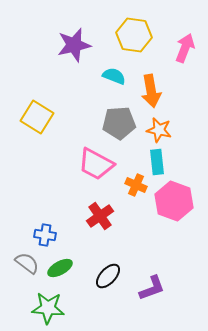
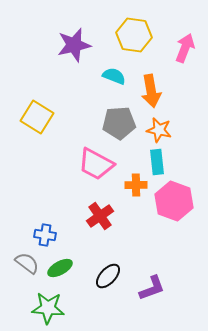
orange cross: rotated 25 degrees counterclockwise
